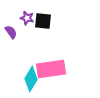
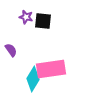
purple star: moved 1 px left, 1 px up
purple semicircle: moved 18 px down
cyan diamond: moved 2 px right
